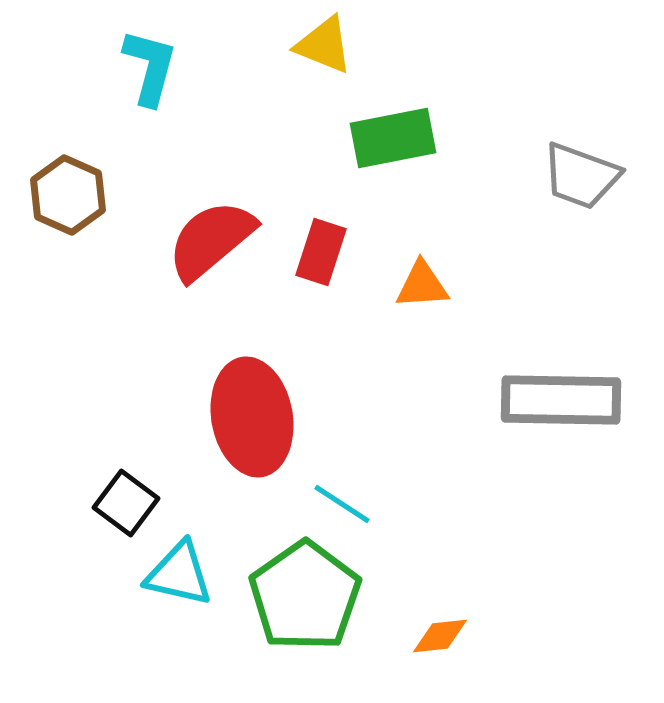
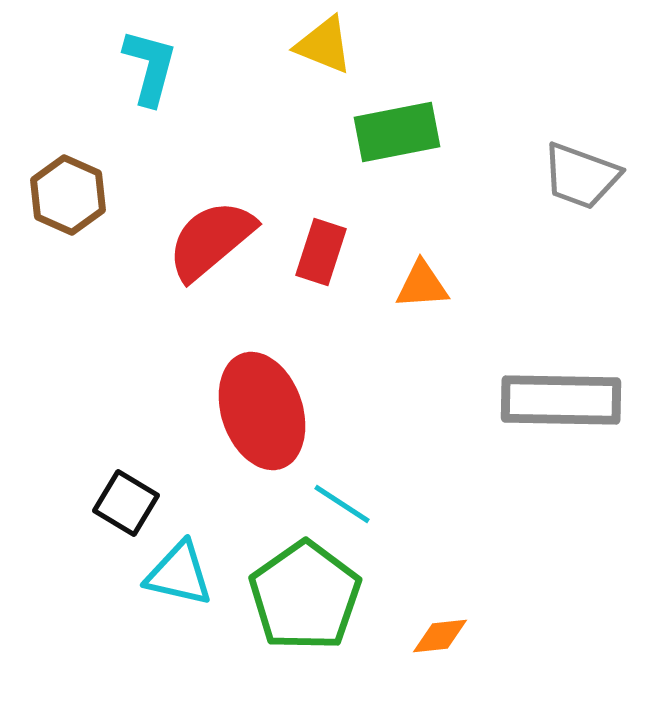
green rectangle: moved 4 px right, 6 px up
red ellipse: moved 10 px right, 6 px up; rotated 9 degrees counterclockwise
black square: rotated 6 degrees counterclockwise
